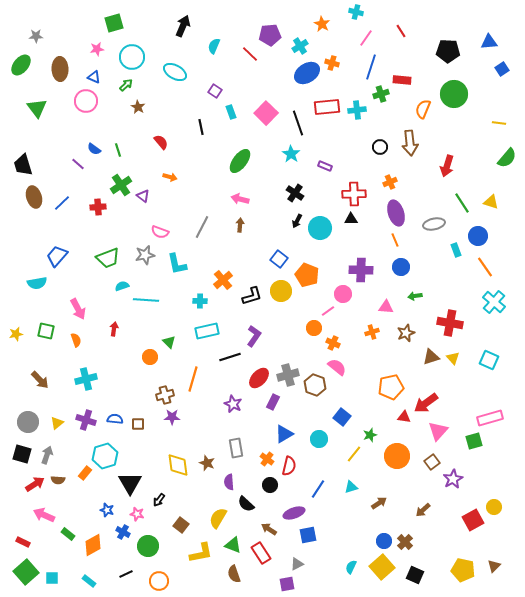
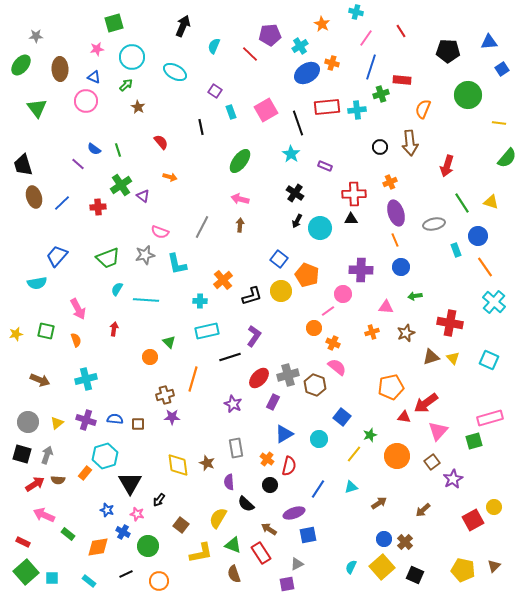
green circle at (454, 94): moved 14 px right, 1 px down
pink square at (266, 113): moved 3 px up; rotated 15 degrees clockwise
cyan semicircle at (122, 286): moved 5 px left, 3 px down; rotated 40 degrees counterclockwise
brown arrow at (40, 380): rotated 24 degrees counterclockwise
blue circle at (384, 541): moved 2 px up
orange diamond at (93, 545): moved 5 px right, 2 px down; rotated 20 degrees clockwise
